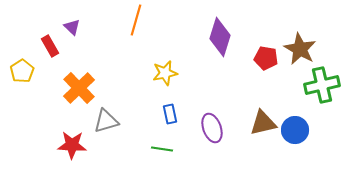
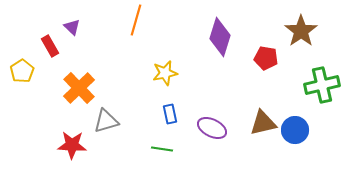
brown star: moved 1 px right, 18 px up; rotated 8 degrees clockwise
purple ellipse: rotated 44 degrees counterclockwise
